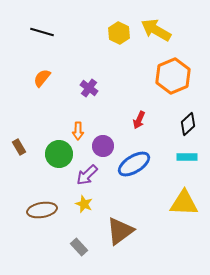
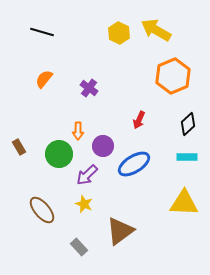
orange semicircle: moved 2 px right, 1 px down
brown ellipse: rotated 60 degrees clockwise
